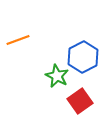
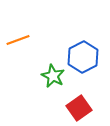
green star: moved 4 px left
red square: moved 1 px left, 7 px down
